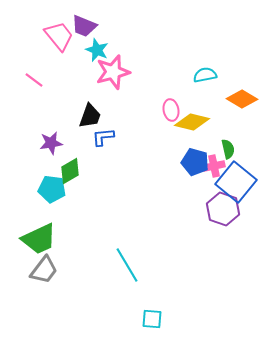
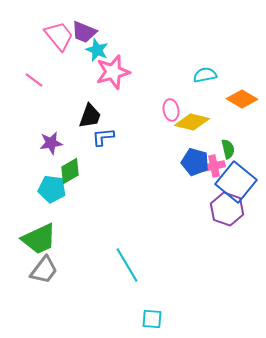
purple trapezoid: moved 6 px down
purple hexagon: moved 4 px right
